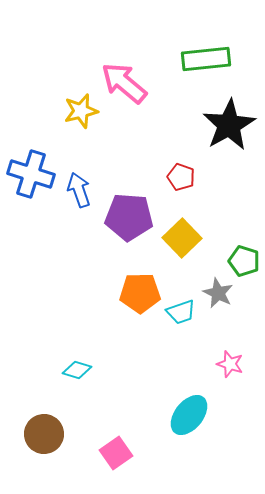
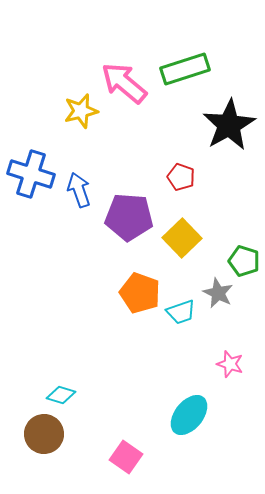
green rectangle: moved 21 px left, 10 px down; rotated 12 degrees counterclockwise
orange pentagon: rotated 21 degrees clockwise
cyan diamond: moved 16 px left, 25 px down
pink square: moved 10 px right, 4 px down; rotated 20 degrees counterclockwise
